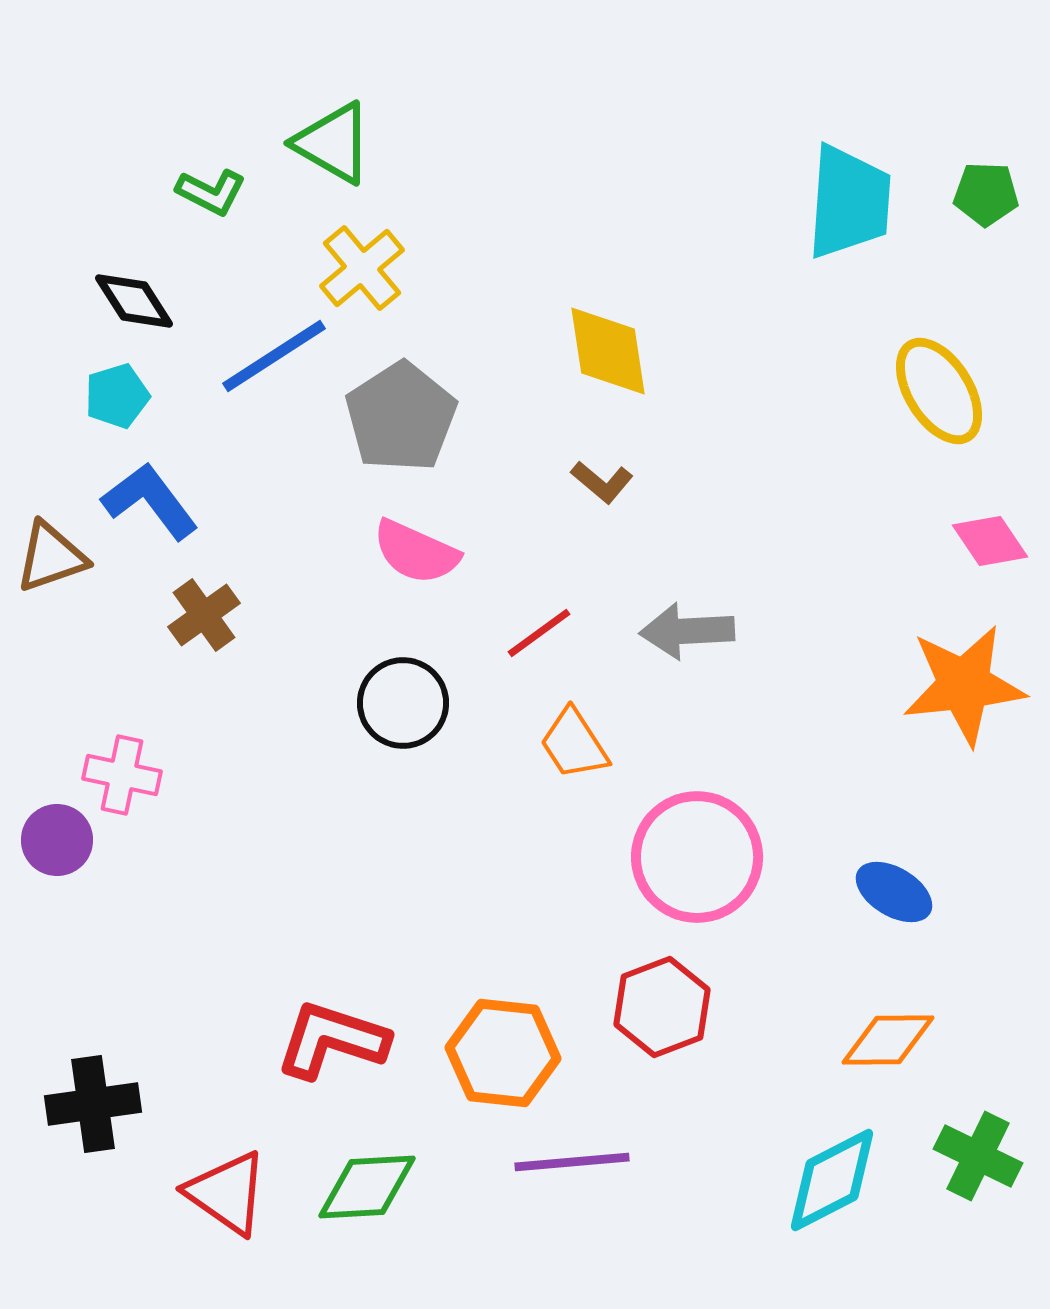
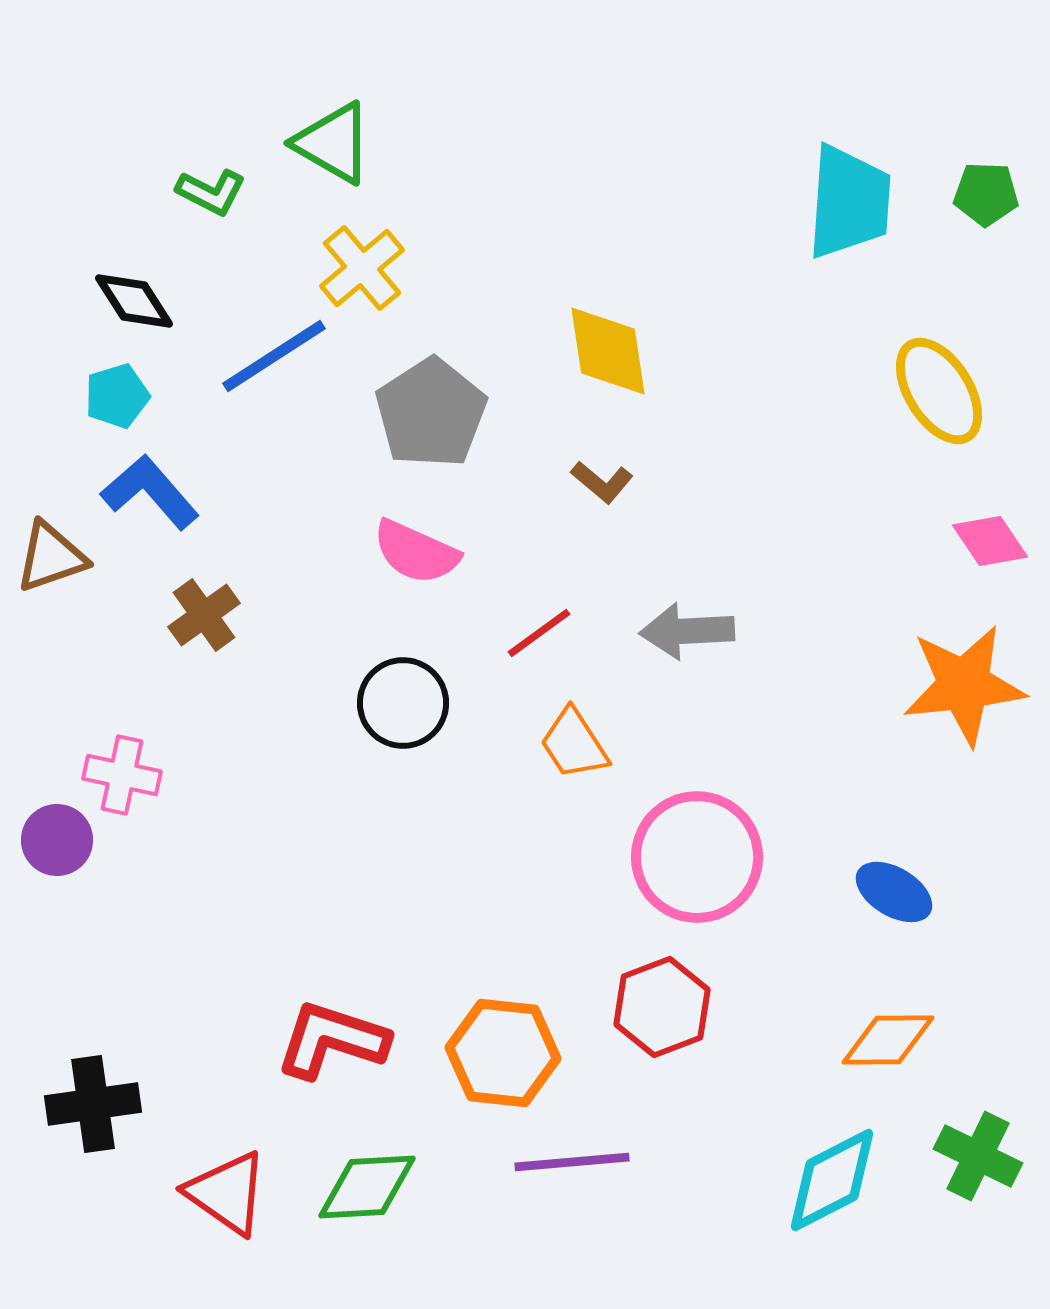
gray pentagon: moved 30 px right, 4 px up
blue L-shape: moved 9 px up; rotated 4 degrees counterclockwise
